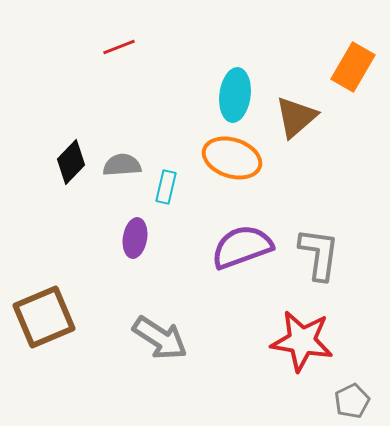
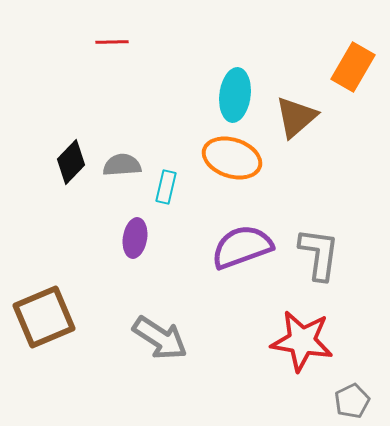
red line: moved 7 px left, 5 px up; rotated 20 degrees clockwise
